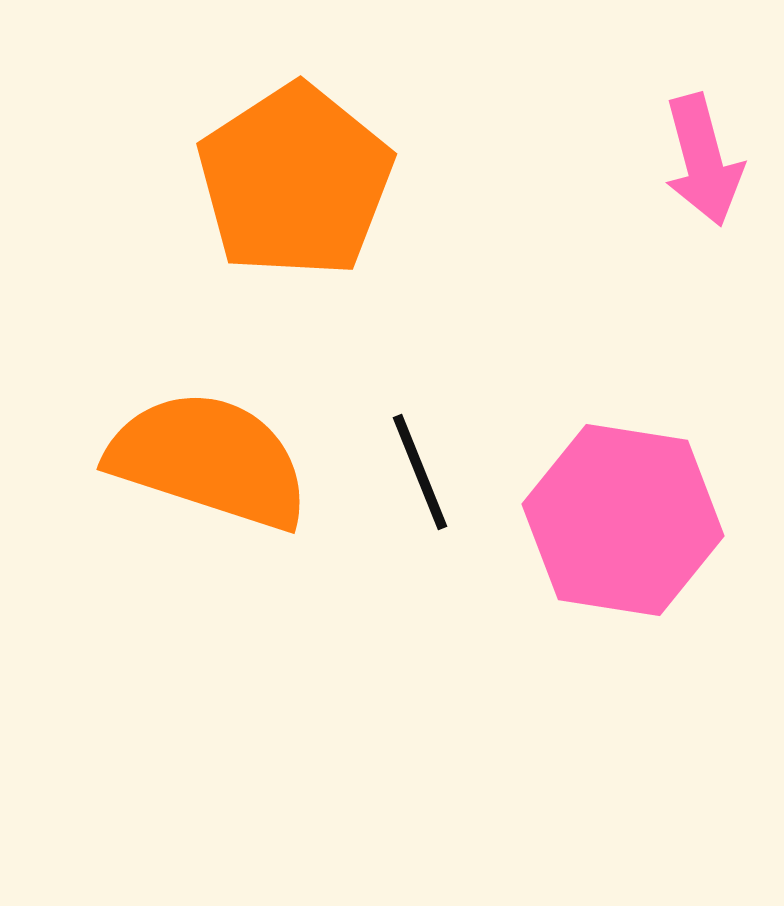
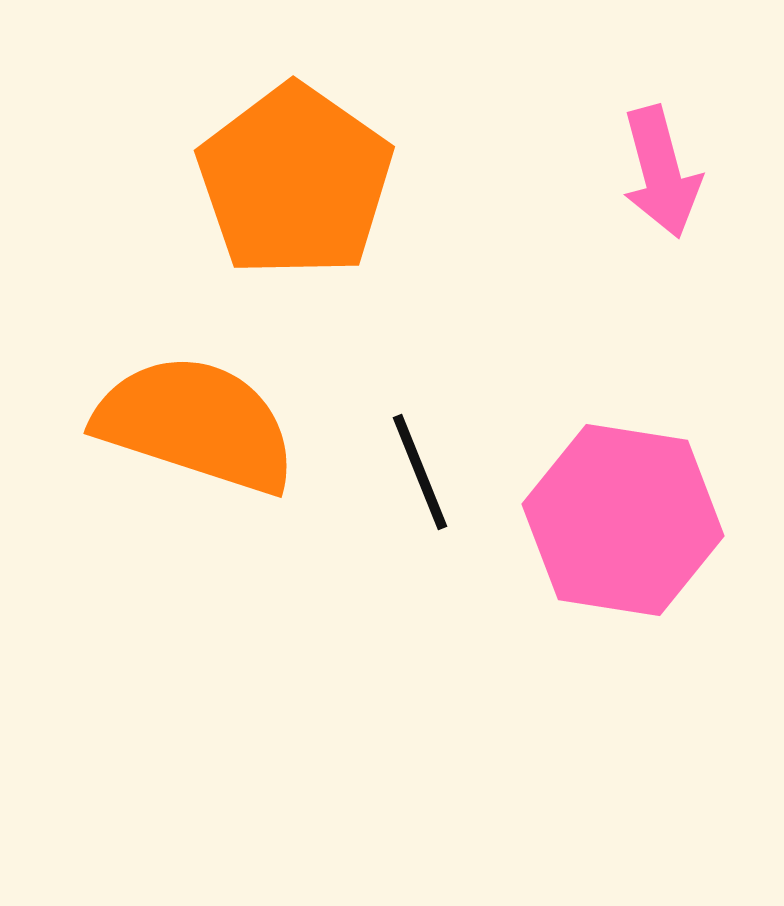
pink arrow: moved 42 px left, 12 px down
orange pentagon: rotated 4 degrees counterclockwise
orange semicircle: moved 13 px left, 36 px up
